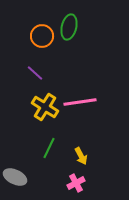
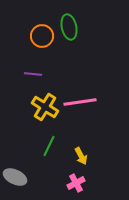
green ellipse: rotated 25 degrees counterclockwise
purple line: moved 2 px left, 1 px down; rotated 36 degrees counterclockwise
green line: moved 2 px up
